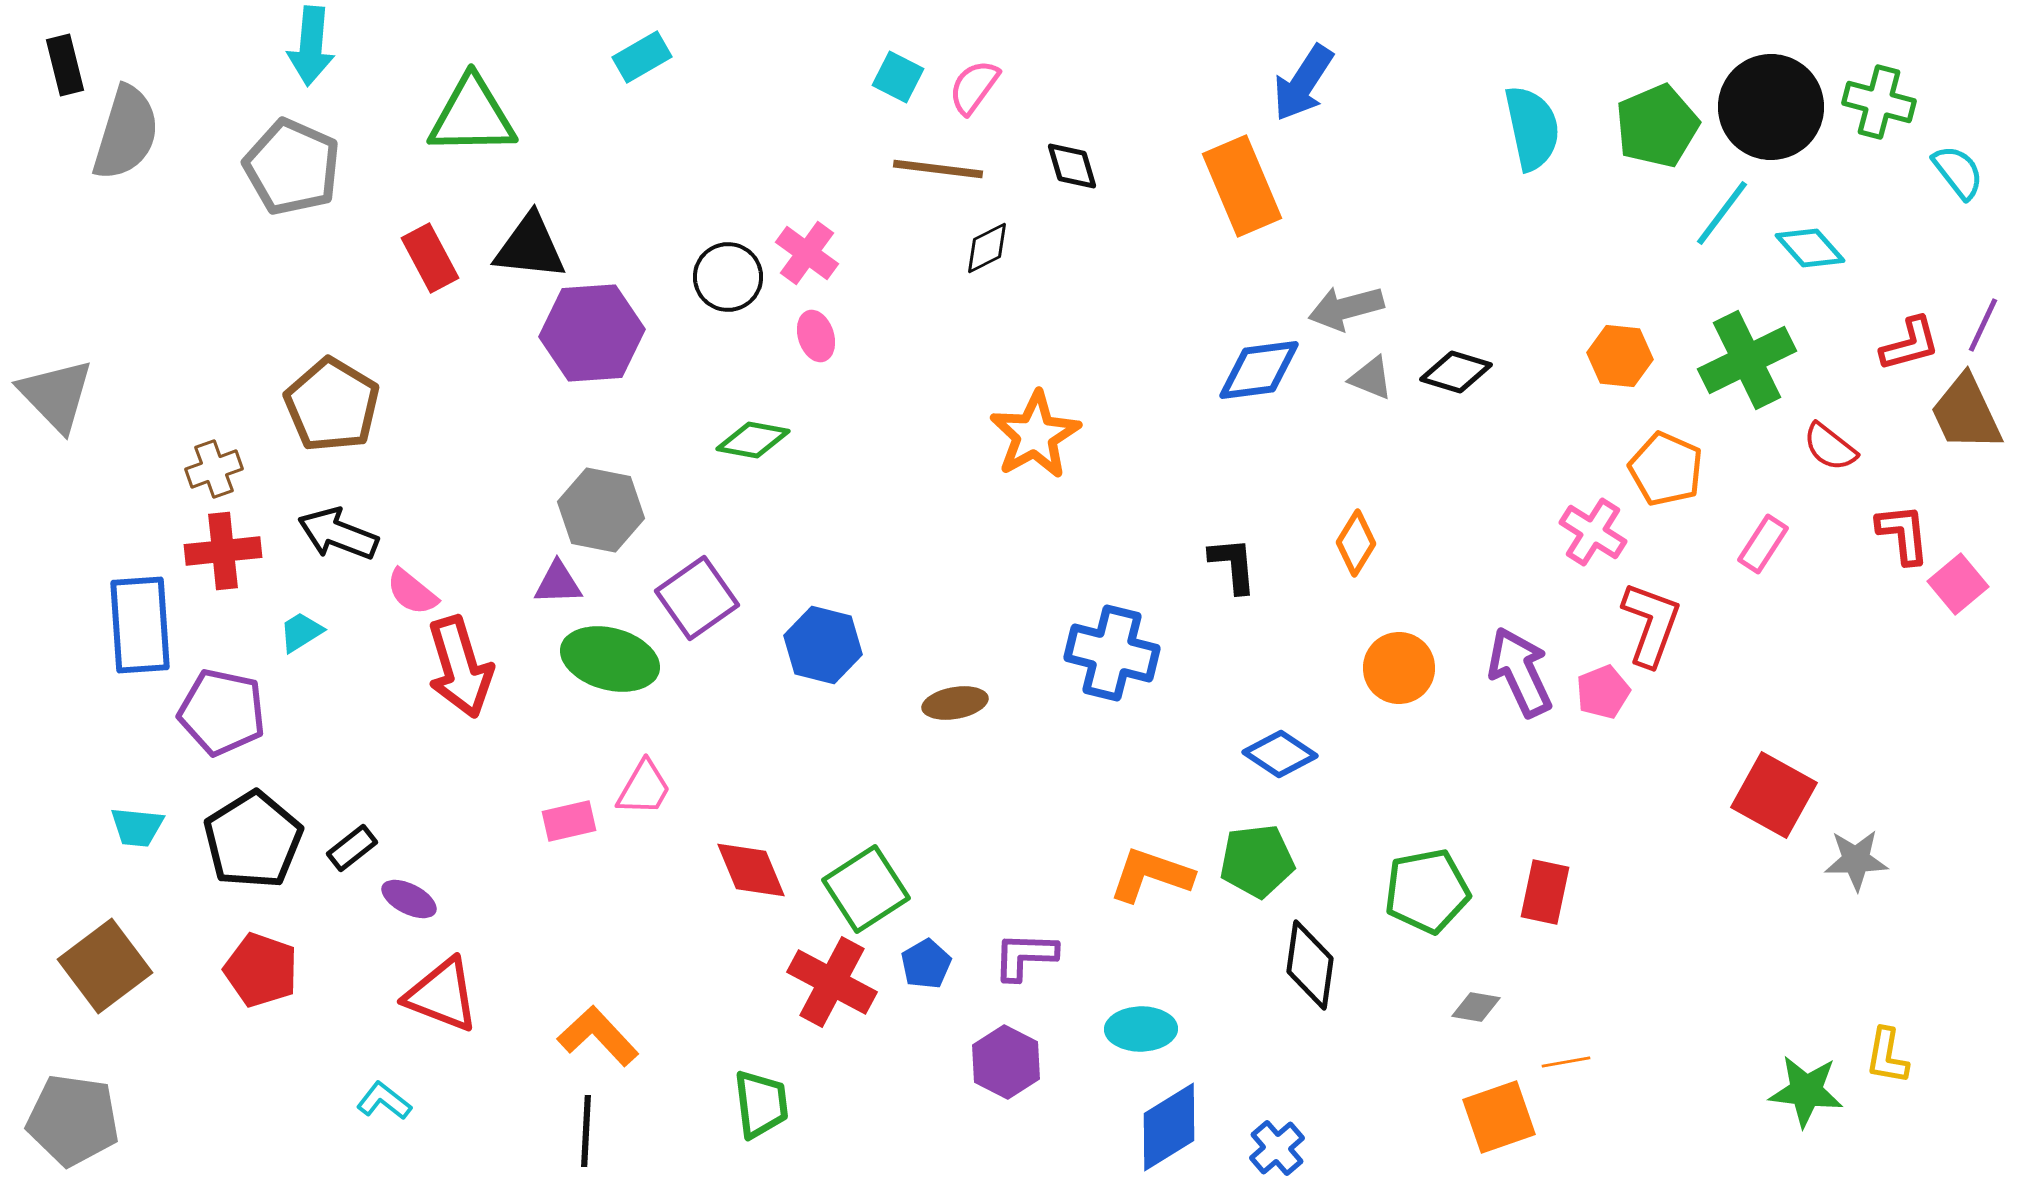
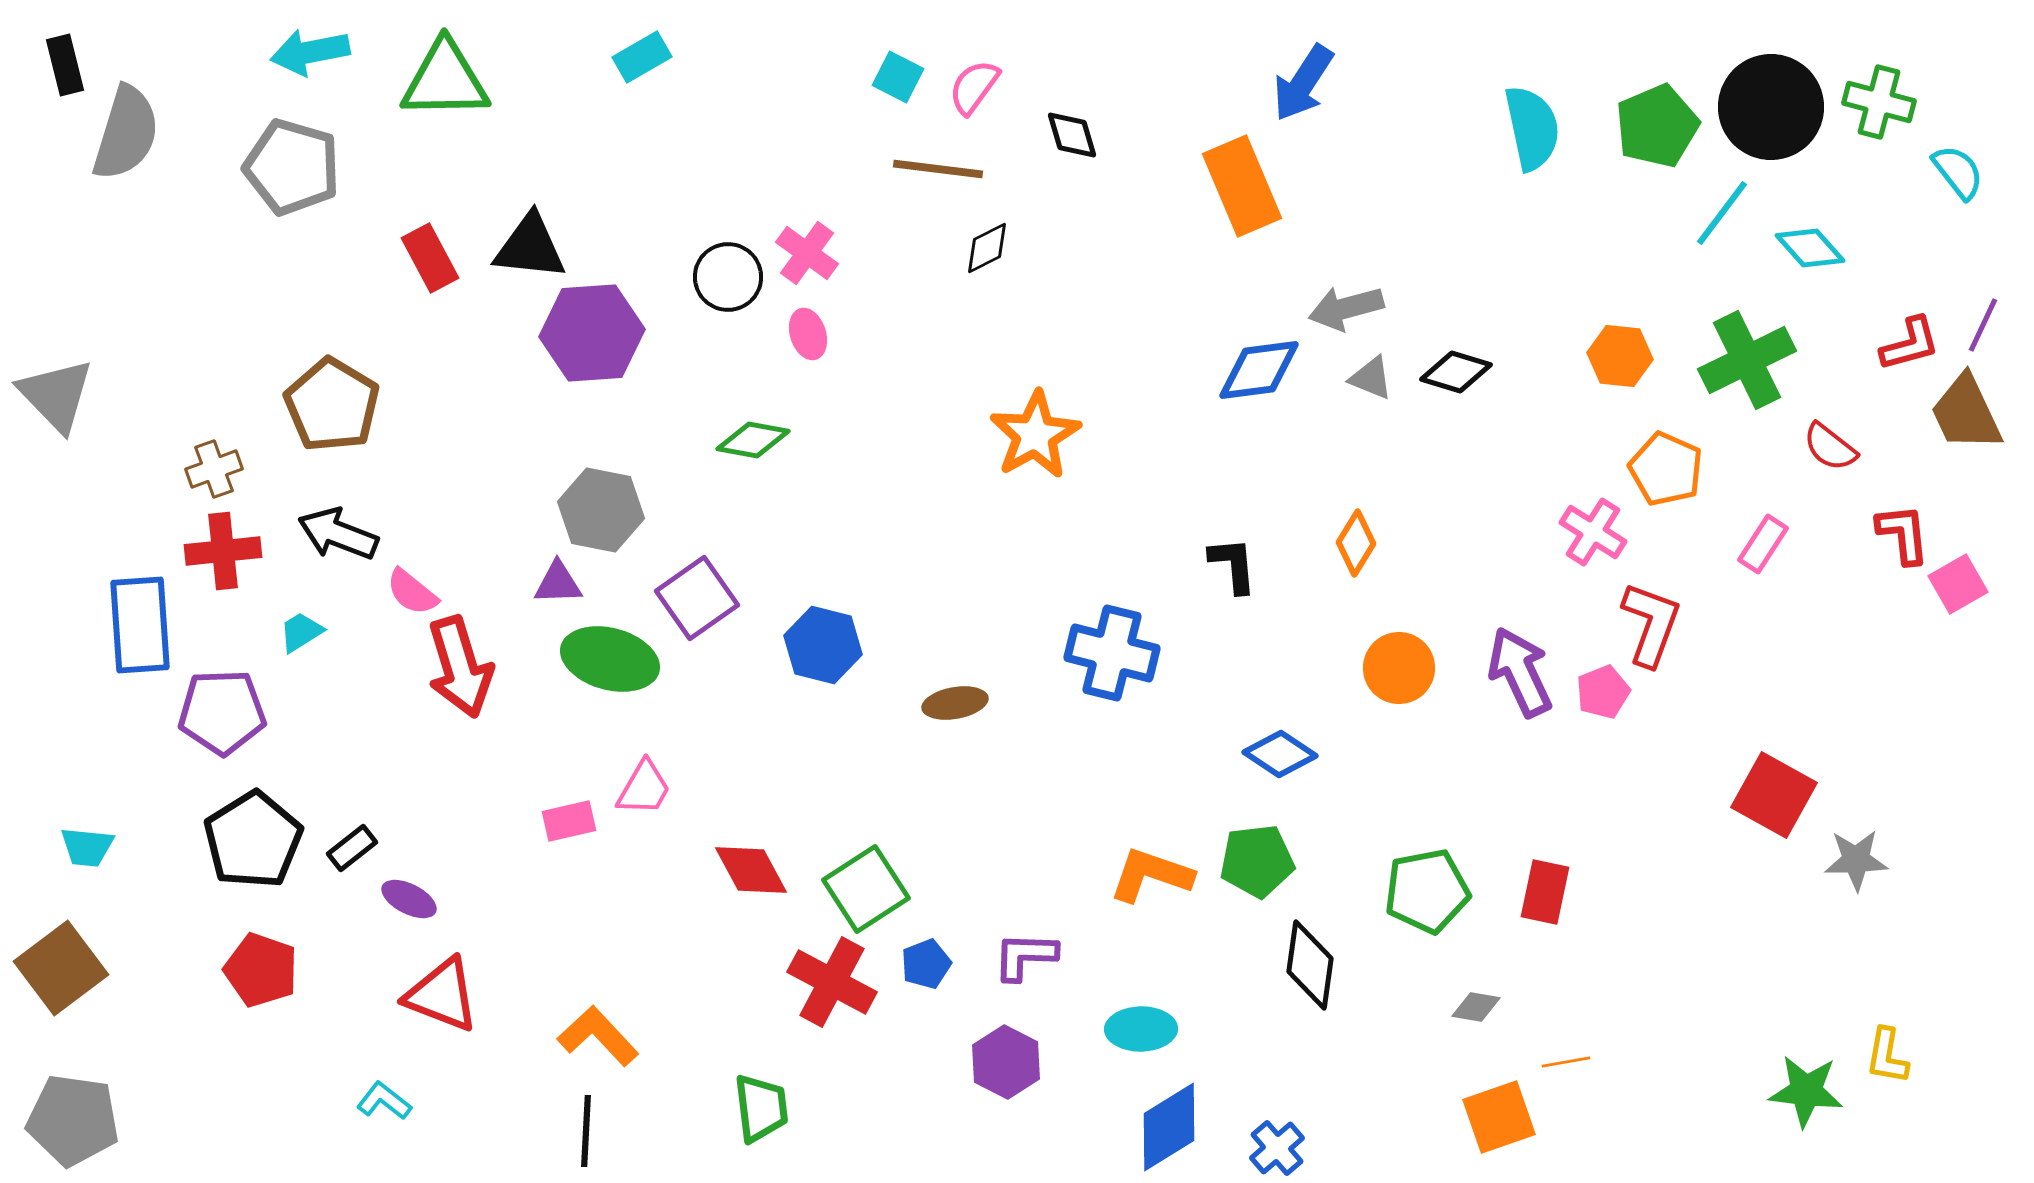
cyan arrow at (311, 46): moved 1 px left, 6 px down; rotated 74 degrees clockwise
green triangle at (472, 116): moved 27 px left, 36 px up
black diamond at (1072, 166): moved 31 px up
gray pentagon at (292, 167): rotated 8 degrees counterclockwise
pink ellipse at (816, 336): moved 8 px left, 2 px up
pink square at (1958, 584): rotated 10 degrees clockwise
purple pentagon at (222, 712): rotated 14 degrees counterclockwise
cyan trapezoid at (137, 827): moved 50 px left, 20 px down
red diamond at (751, 870): rotated 6 degrees counterclockwise
blue pentagon at (926, 964): rotated 9 degrees clockwise
brown square at (105, 966): moved 44 px left, 2 px down
green trapezoid at (761, 1104): moved 4 px down
